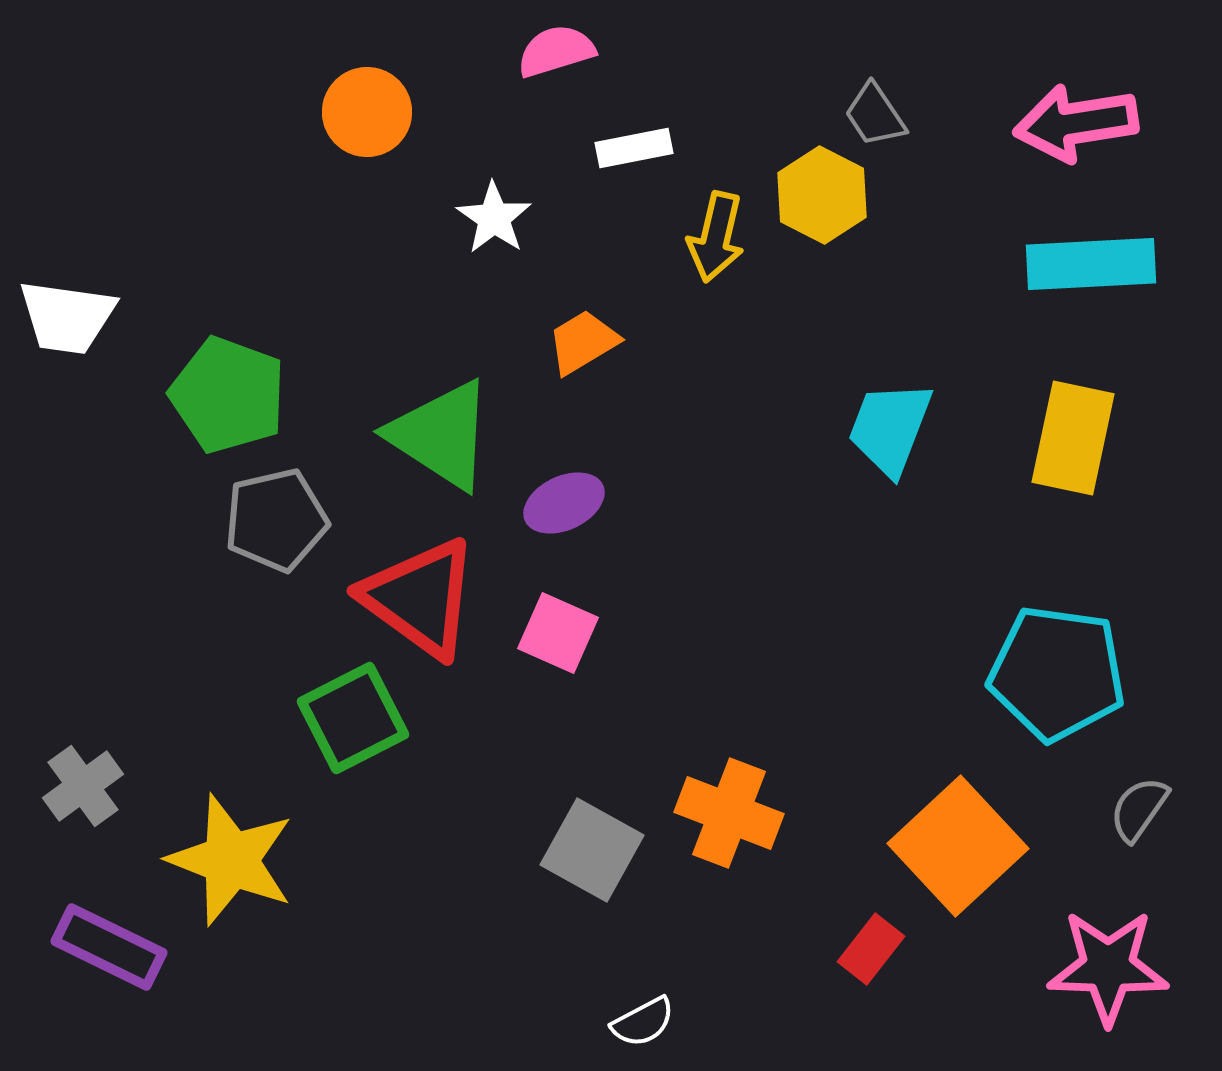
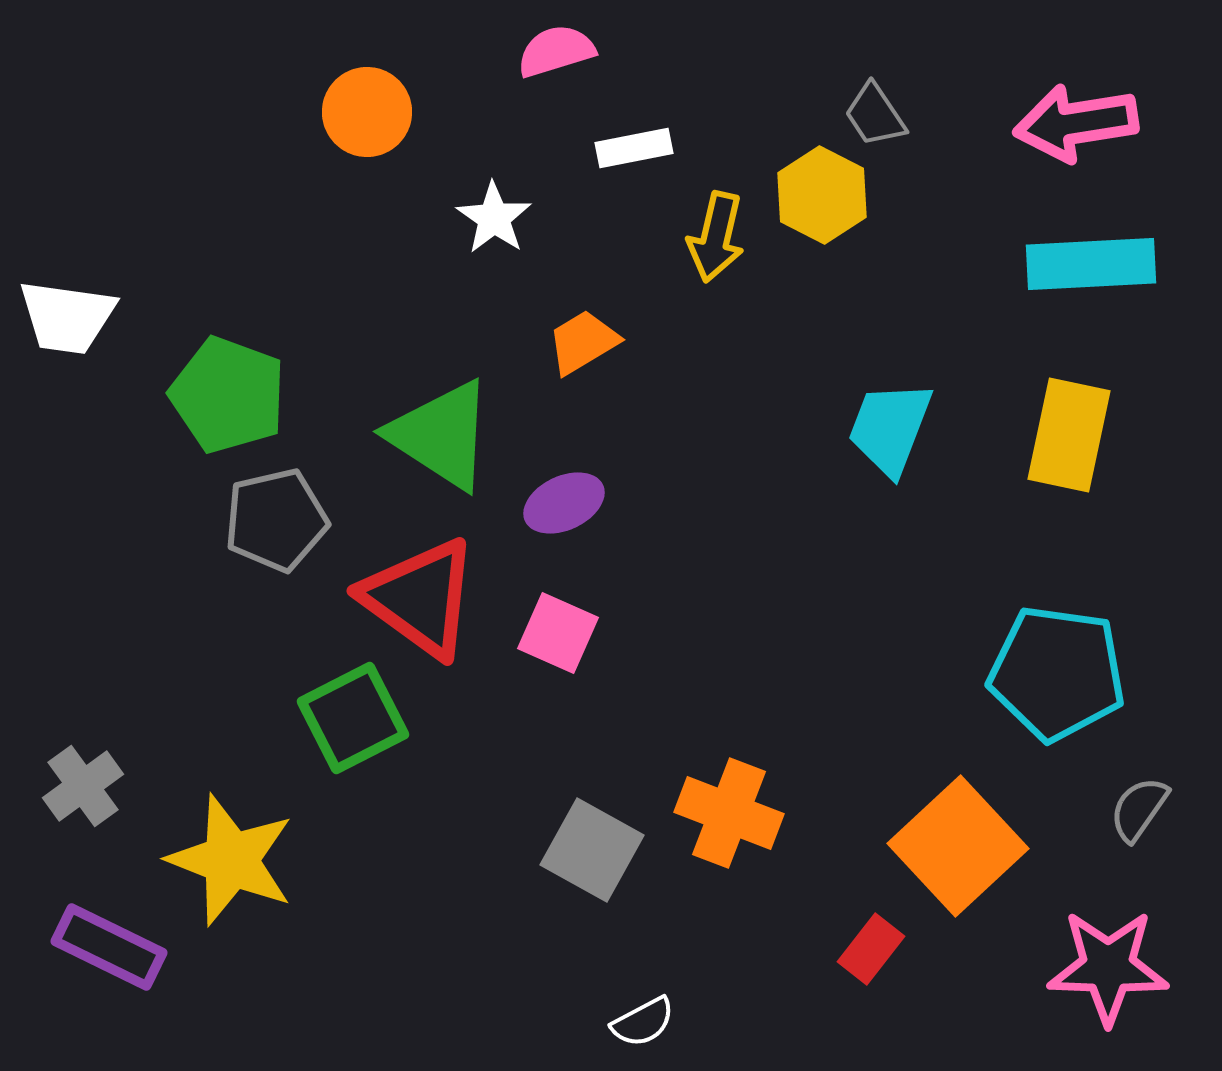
yellow rectangle: moved 4 px left, 3 px up
